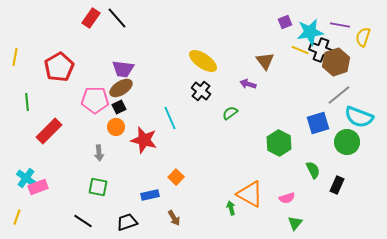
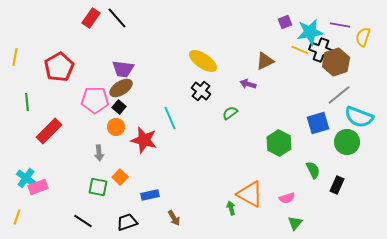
brown triangle at (265, 61): rotated 42 degrees clockwise
black square at (119, 107): rotated 24 degrees counterclockwise
orange square at (176, 177): moved 56 px left
